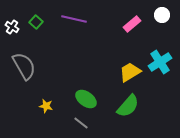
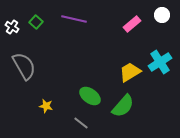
green ellipse: moved 4 px right, 3 px up
green semicircle: moved 5 px left
